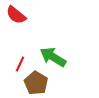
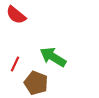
red line: moved 5 px left
brown pentagon: rotated 10 degrees counterclockwise
